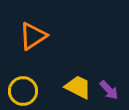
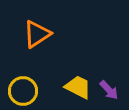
orange triangle: moved 4 px right, 2 px up
